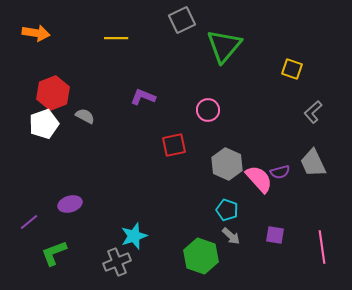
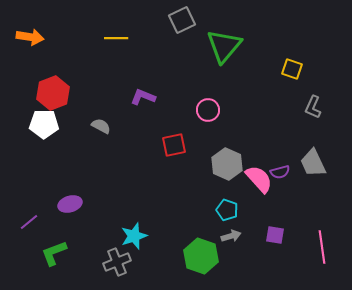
orange arrow: moved 6 px left, 4 px down
gray L-shape: moved 5 px up; rotated 25 degrees counterclockwise
gray semicircle: moved 16 px right, 10 px down
white pentagon: rotated 20 degrees clockwise
gray arrow: rotated 60 degrees counterclockwise
